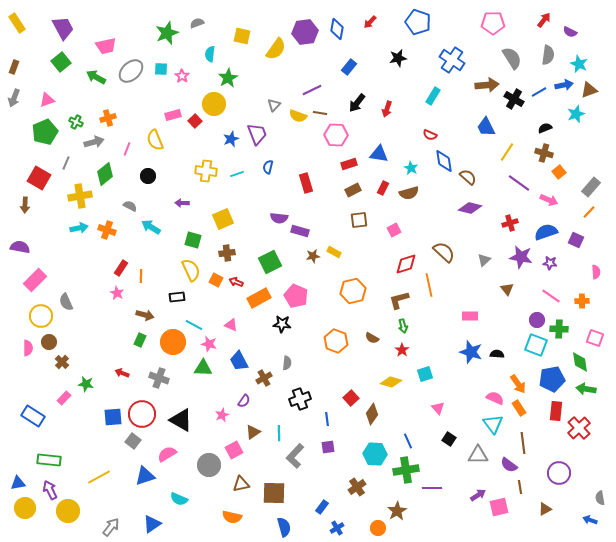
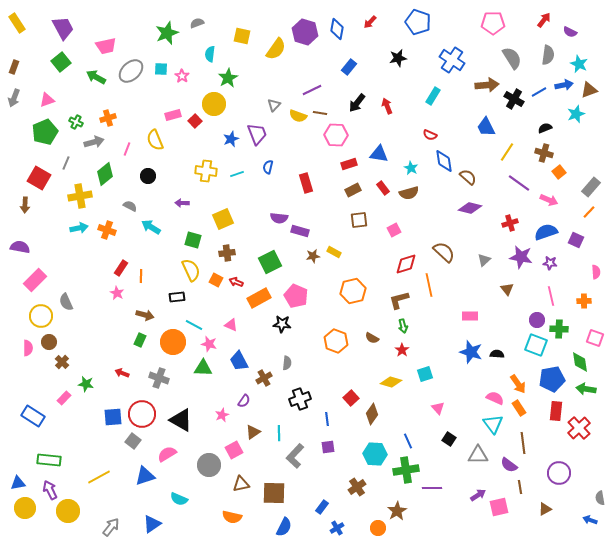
purple hexagon at (305, 32): rotated 25 degrees clockwise
red arrow at (387, 109): moved 3 px up; rotated 140 degrees clockwise
red rectangle at (383, 188): rotated 64 degrees counterclockwise
pink line at (551, 296): rotated 42 degrees clockwise
orange cross at (582, 301): moved 2 px right
blue semicircle at (284, 527): rotated 42 degrees clockwise
